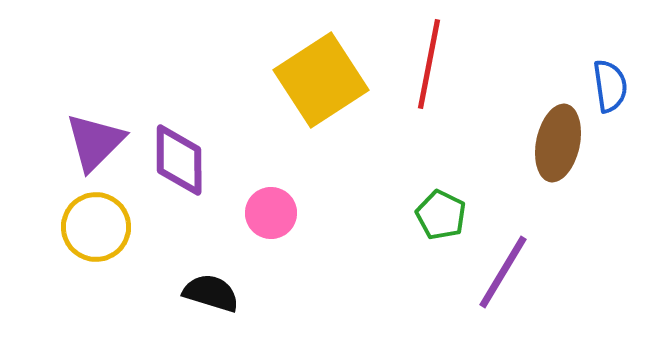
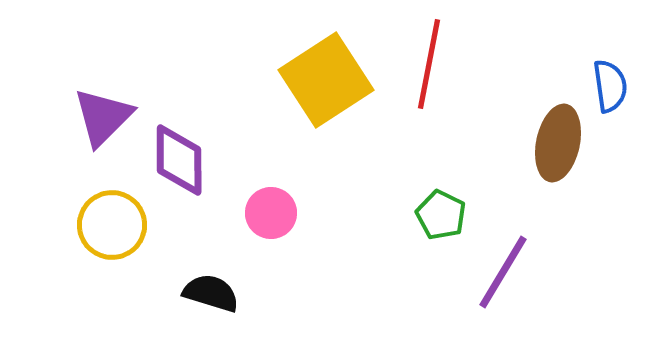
yellow square: moved 5 px right
purple triangle: moved 8 px right, 25 px up
yellow circle: moved 16 px right, 2 px up
